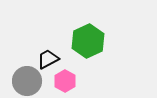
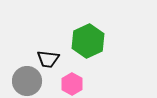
black trapezoid: rotated 145 degrees counterclockwise
pink hexagon: moved 7 px right, 3 px down
